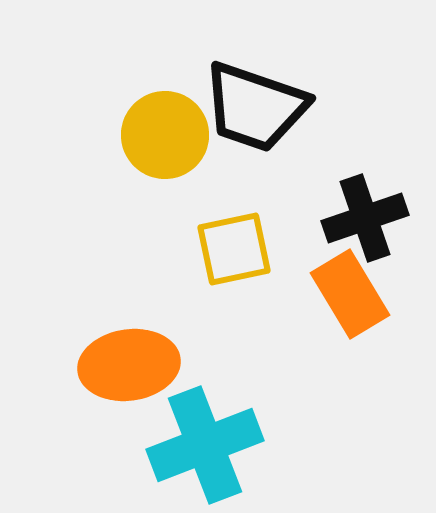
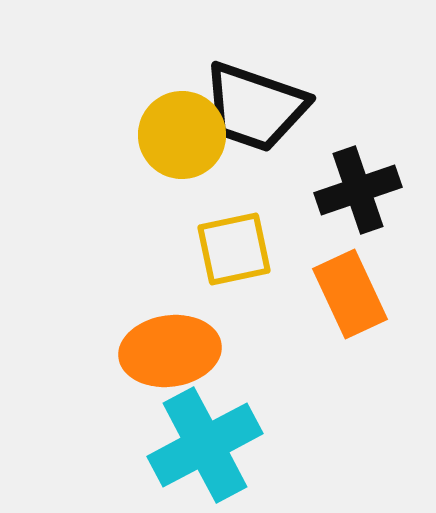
yellow circle: moved 17 px right
black cross: moved 7 px left, 28 px up
orange rectangle: rotated 6 degrees clockwise
orange ellipse: moved 41 px right, 14 px up
cyan cross: rotated 7 degrees counterclockwise
